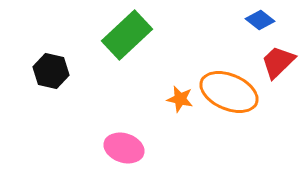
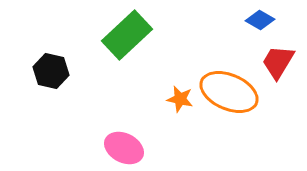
blue diamond: rotated 8 degrees counterclockwise
red trapezoid: rotated 15 degrees counterclockwise
pink ellipse: rotated 9 degrees clockwise
